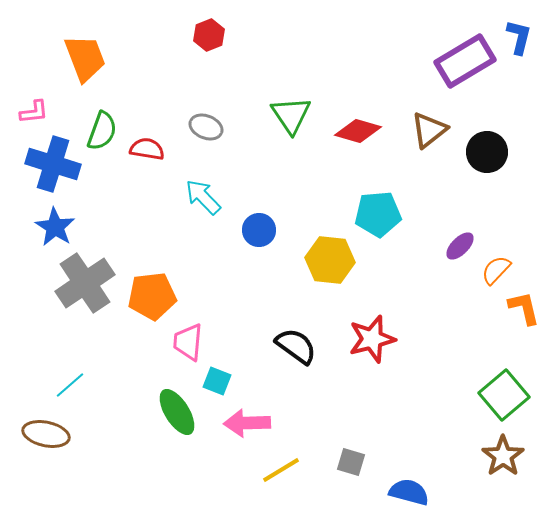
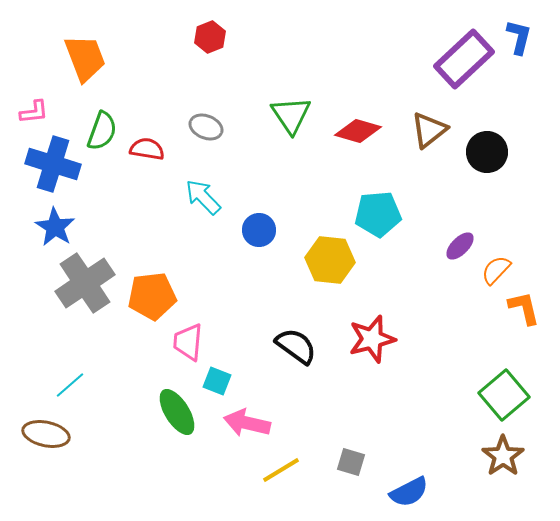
red hexagon: moved 1 px right, 2 px down
purple rectangle: moved 1 px left, 2 px up; rotated 12 degrees counterclockwise
pink arrow: rotated 15 degrees clockwise
blue semicircle: rotated 138 degrees clockwise
